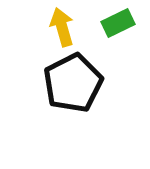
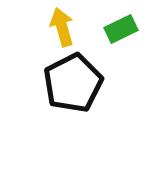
green rectangle: moved 3 px right, 6 px down
